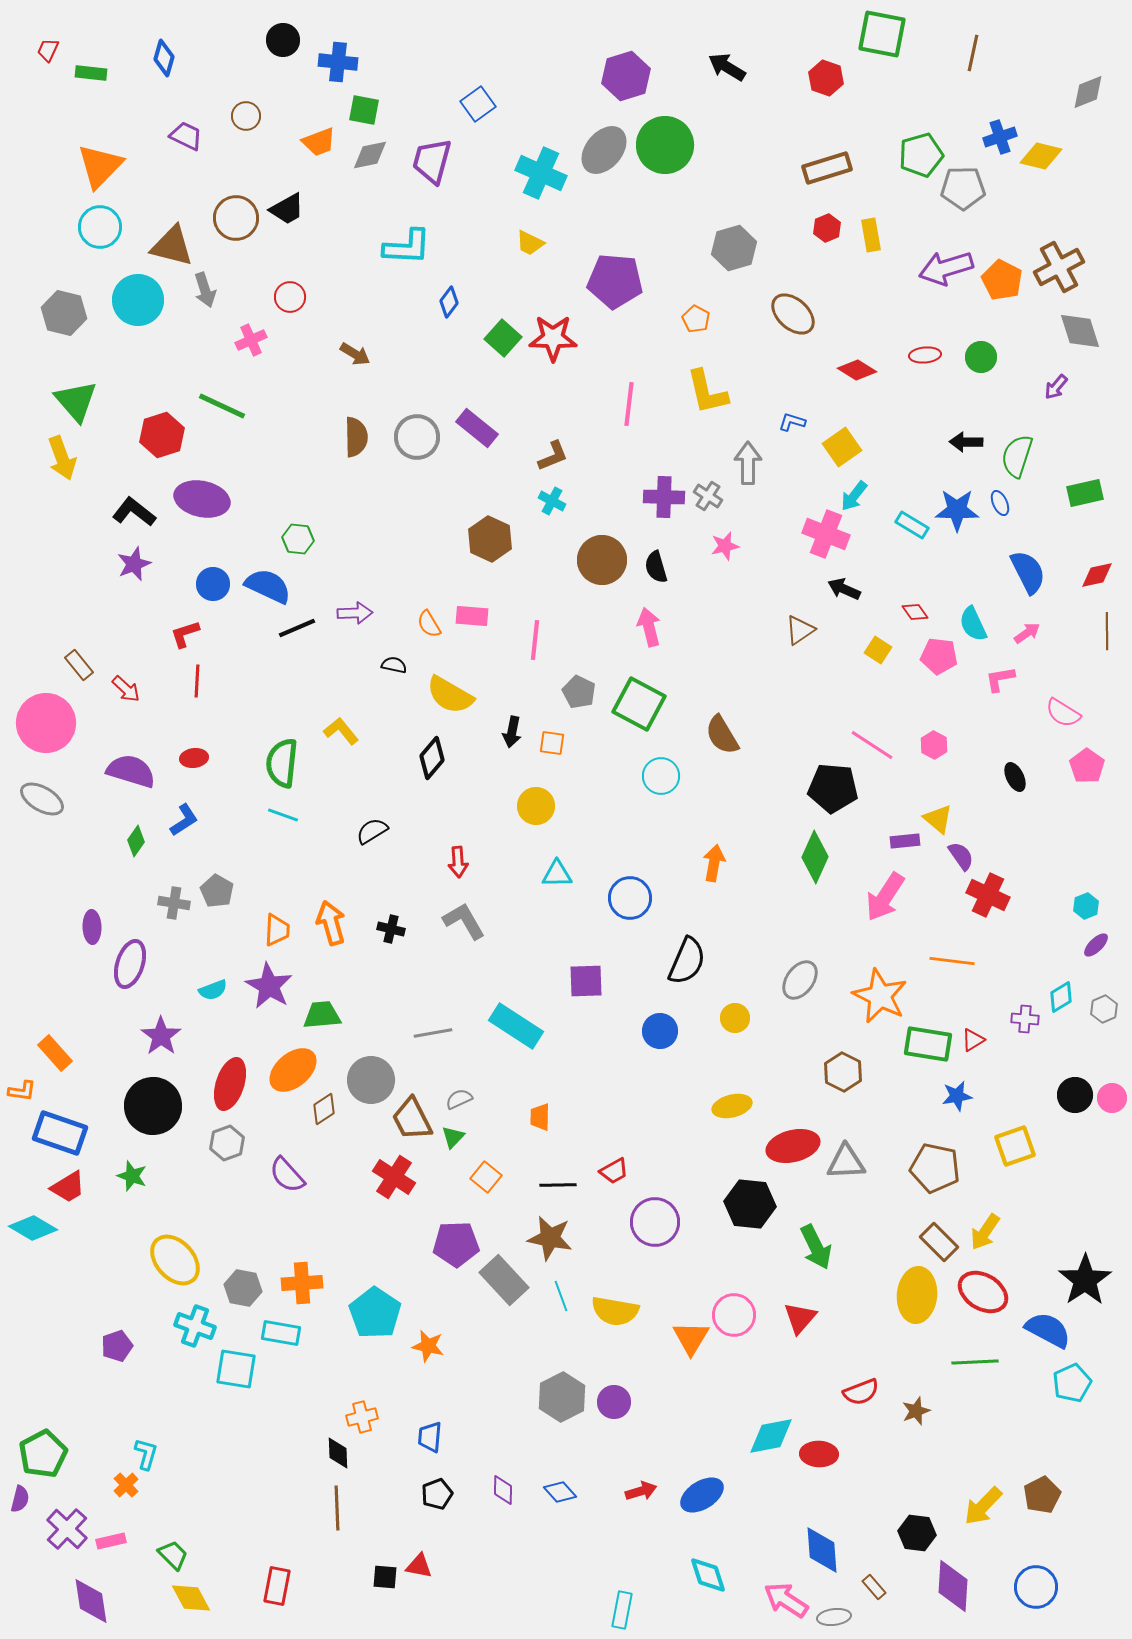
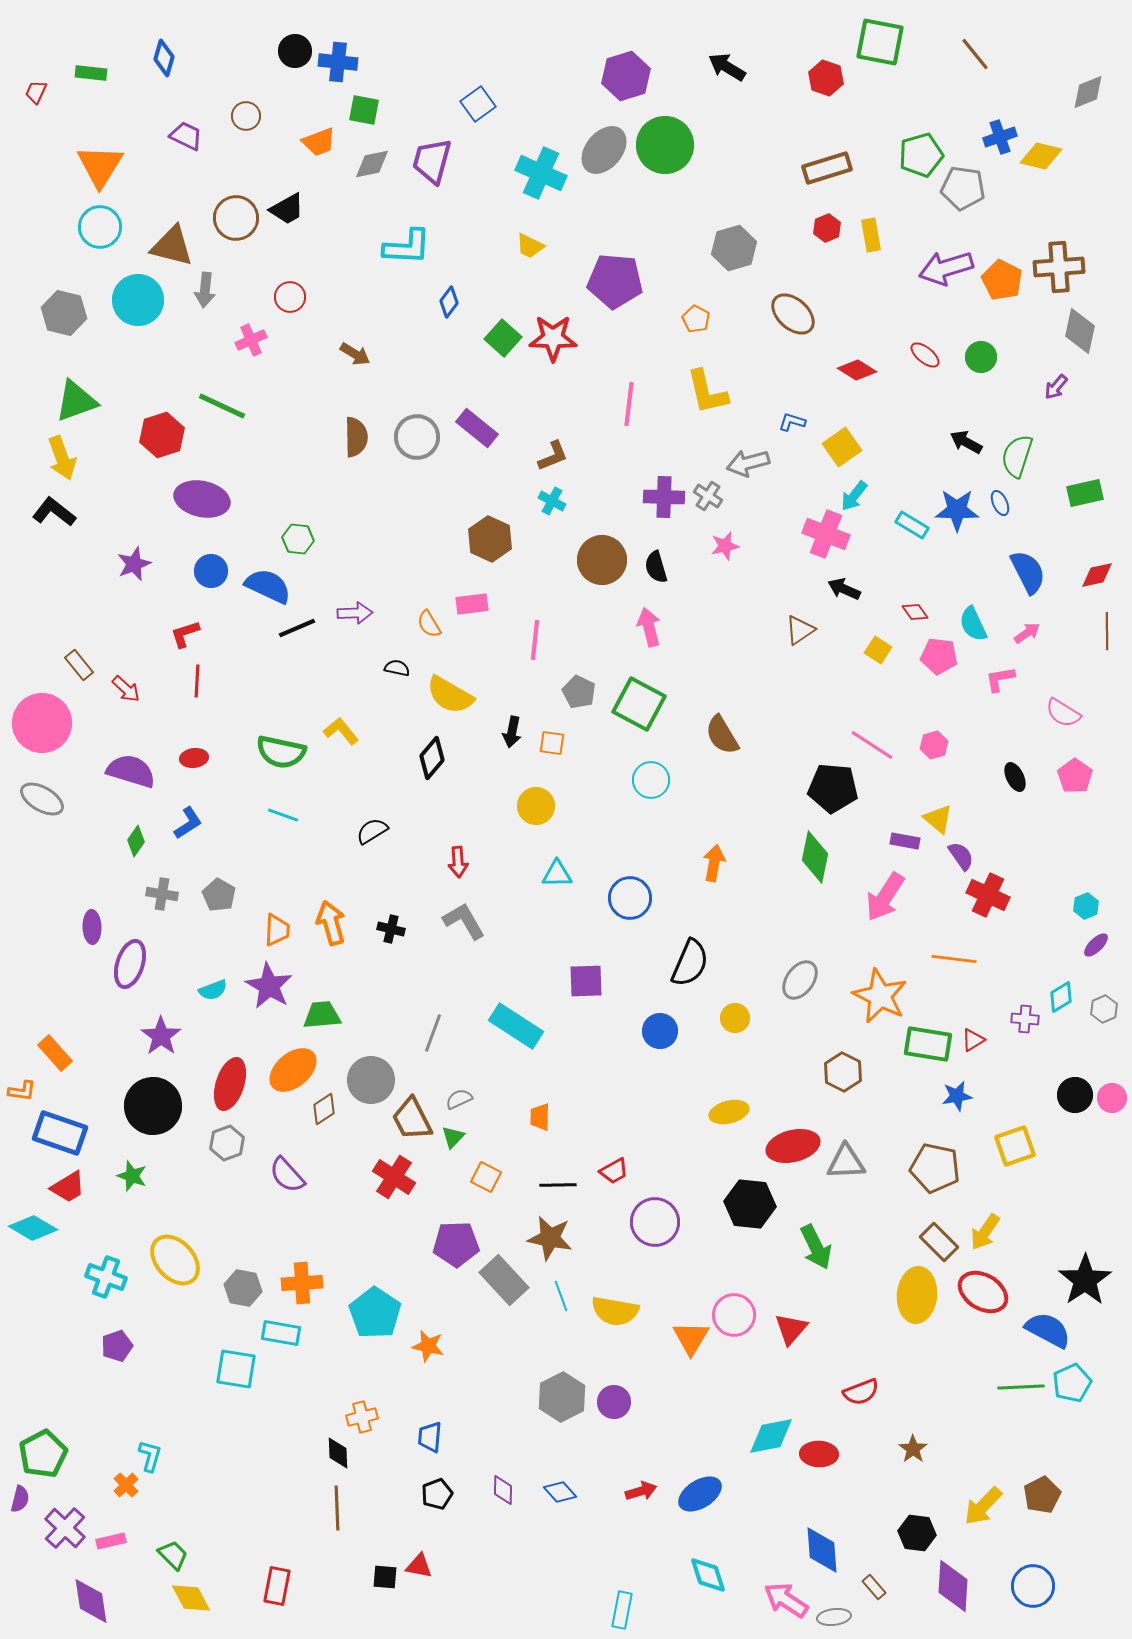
green square at (882, 34): moved 2 px left, 8 px down
black circle at (283, 40): moved 12 px right, 11 px down
red trapezoid at (48, 50): moved 12 px left, 42 px down
brown line at (973, 53): moved 2 px right, 1 px down; rotated 51 degrees counterclockwise
gray diamond at (370, 155): moved 2 px right, 9 px down
orange triangle at (100, 166): rotated 12 degrees counterclockwise
gray pentagon at (963, 188): rotated 9 degrees clockwise
yellow trapezoid at (530, 243): moved 3 px down
brown cross at (1059, 267): rotated 24 degrees clockwise
gray arrow at (205, 290): rotated 24 degrees clockwise
gray diamond at (1080, 331): rotated 30 degrees clockwise
red ellipse at (925, 355): rotated 44 degrees clockwise
green triangle at (76, 401): rotated 51 degrees clockwise
black arrow at (966, 442): rotated 28 degrees clockwise
gray arrow at (748, 463): rotated 105 degrees counterclockwise
black L-shape at (134, 512): moved 80 px left
blue circle at (213, 584): moved 2 px left, 13 px up
pink rectangle at (472, 616): moved 12 px up; rotated 12 degrees counterclockwise
black semicircle at (394, 665): moved 3 px right, 3 px down
pink circle at (46, 723): moved 4 px left
pink hexagon at (934, 745): rotated 16 degrees clockwise
green semicircle at (282, 763): moved 1 px left, 11 px up; rotated 84 degrees counterclockwise
pink pentagon at (1087, 766): moved 12 px left, 10 px down
cyan circle at (661, 776): moved 10 px left, 4 px down
blue L-shape at (184, 820): moved 4 px right, 3 px down
purple rectangle at (905, 841): rotated 16 degrees clockwise
green diamond at (815, 857): rotated 12 degrees counterclockwise
gray pentagon at (217, 891): moved 2 px right, 4 px down
gray cross at (174, 903): moved 12 px left, 9 px up
black semicircle at (687, 961): moved 3 px right, 2 px down
orange line at (952, 961): moved 2 px right, 2 px up
gray line at (433, 1033): rotated 60 degrees counterclockwise
yellow ellipse at (732, 1106): moved 3 px left, 6 px down
orange square at (486, 1177): rotated 12 degrees counterclockwise
red triangle at (800, 1318): moved 9 px left, 11 px down
cyan cross at (195, 1326): moved 89 px left, 49 px up
green line at (975, 1362): moved 46 px right, 25 px down
brown star at (916, 1411): moved 3 px left, 38 px down; rotated 16 degrees counterclockwise
cyan L-shape at (146, 1454): moved 4 px right, 2 px down
blue ellipse at (702, 1495): moved 2 px left, 1 px up
purple cross at (67, 1529): moved 2 px left, 1 px up
blue circle at (1036, 1587): moved 3 px left, 1 px up
